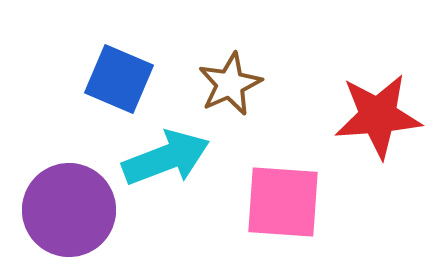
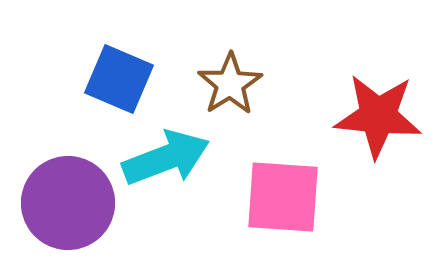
brown star: rotated 8 degrees counterclockwise
red star: rotated 10 degrees clockwise
pink square: moved 5 px up
purple circle: moved 1 px left, 7 px up
